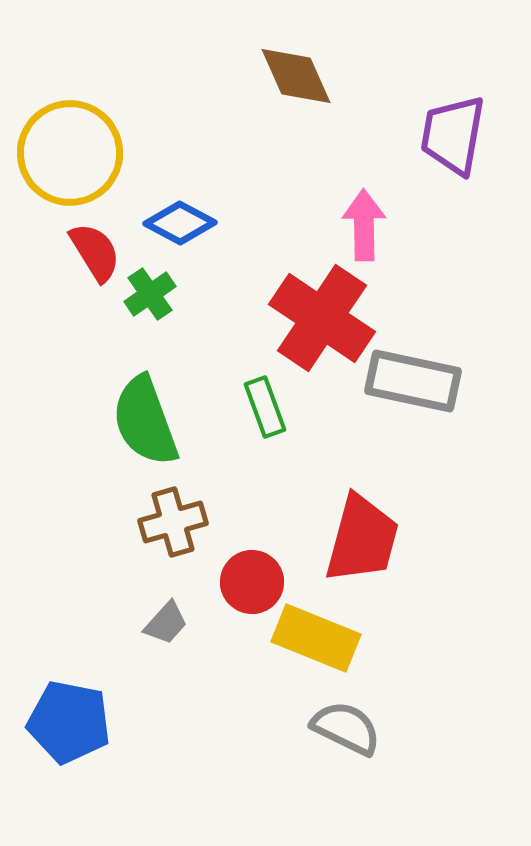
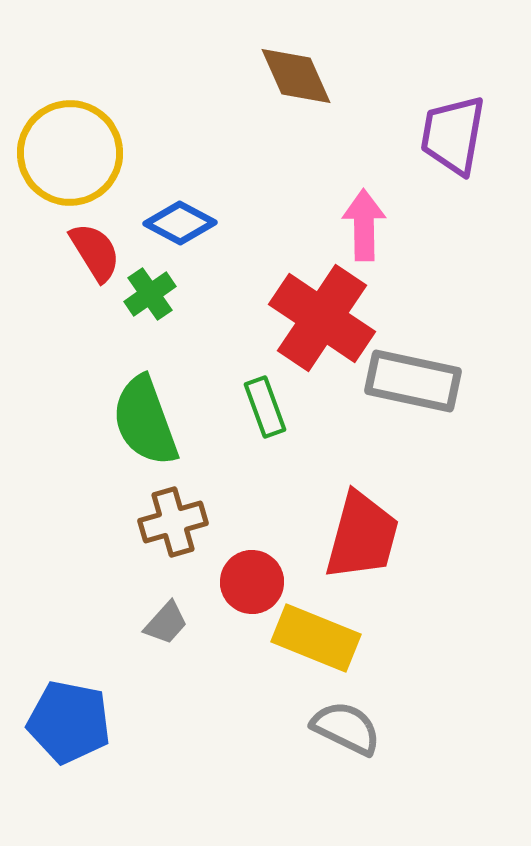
red trapezoid: moved 3 px up
